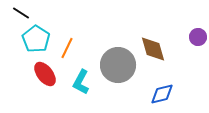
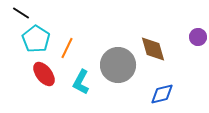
red ellipse: moved 1 px left
